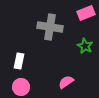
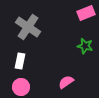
gray cross: moved 22 px left; rotated 25 degrees clockwise
green star: rotated 14 degrees counterclockwise
white rectangle: moved 1 px right
